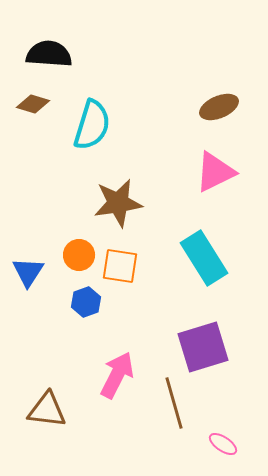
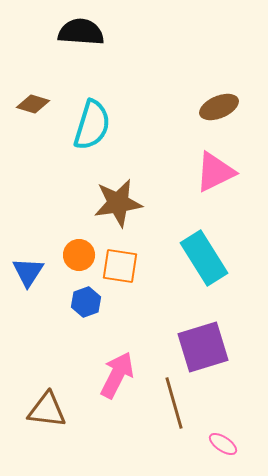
black semicircle: moved 32 px right, 22 px up
